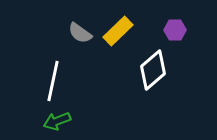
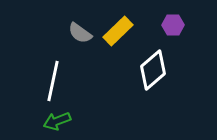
purple hexagon: moved 2 px left, 5 px up
